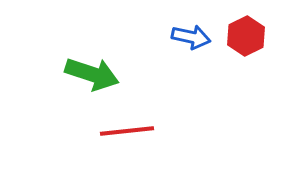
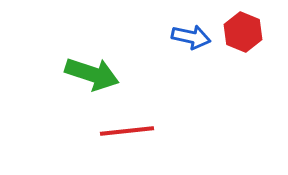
red hexagon: moved 3 px left, 4 px up; rotated 12 degrees counterclockwise
